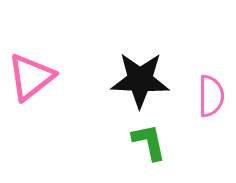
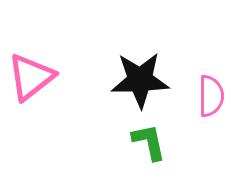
black star: rotated 4 degrees counterclockwise
